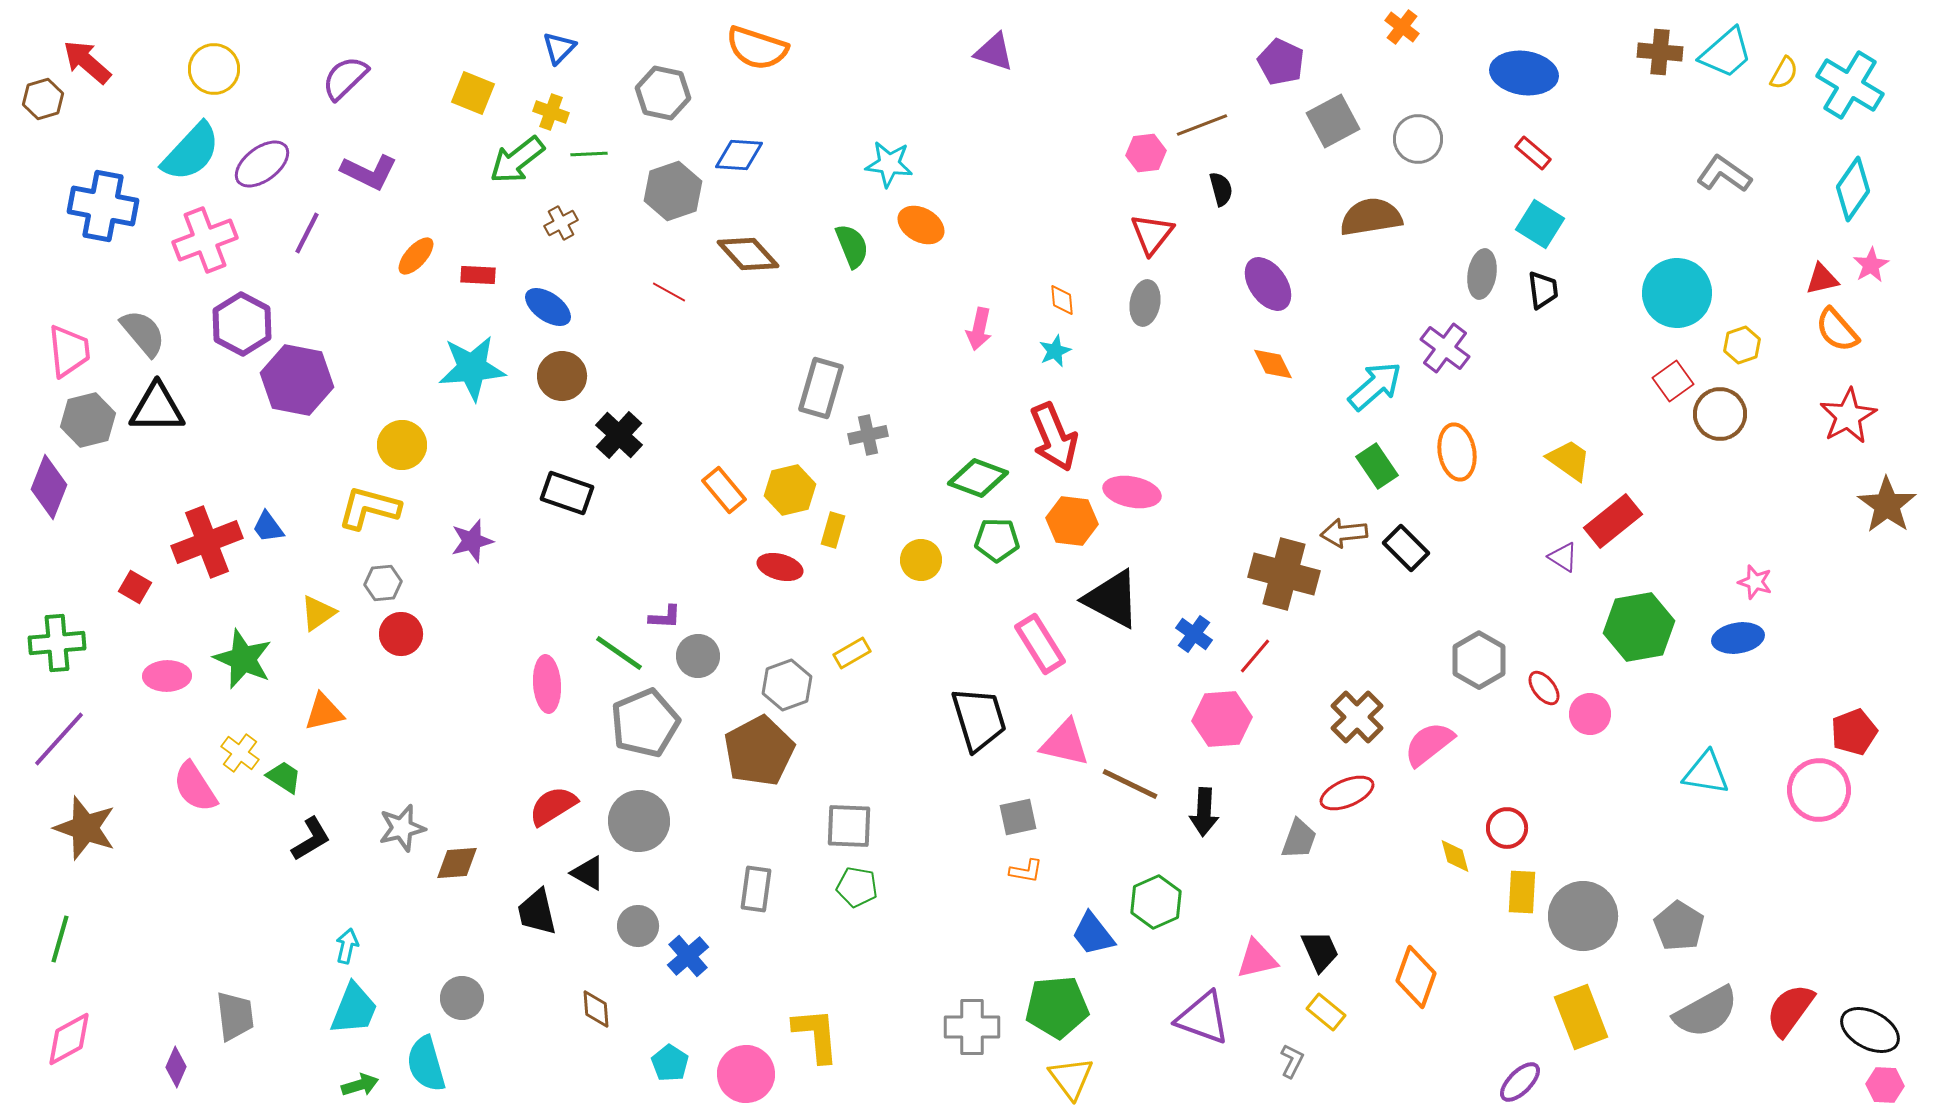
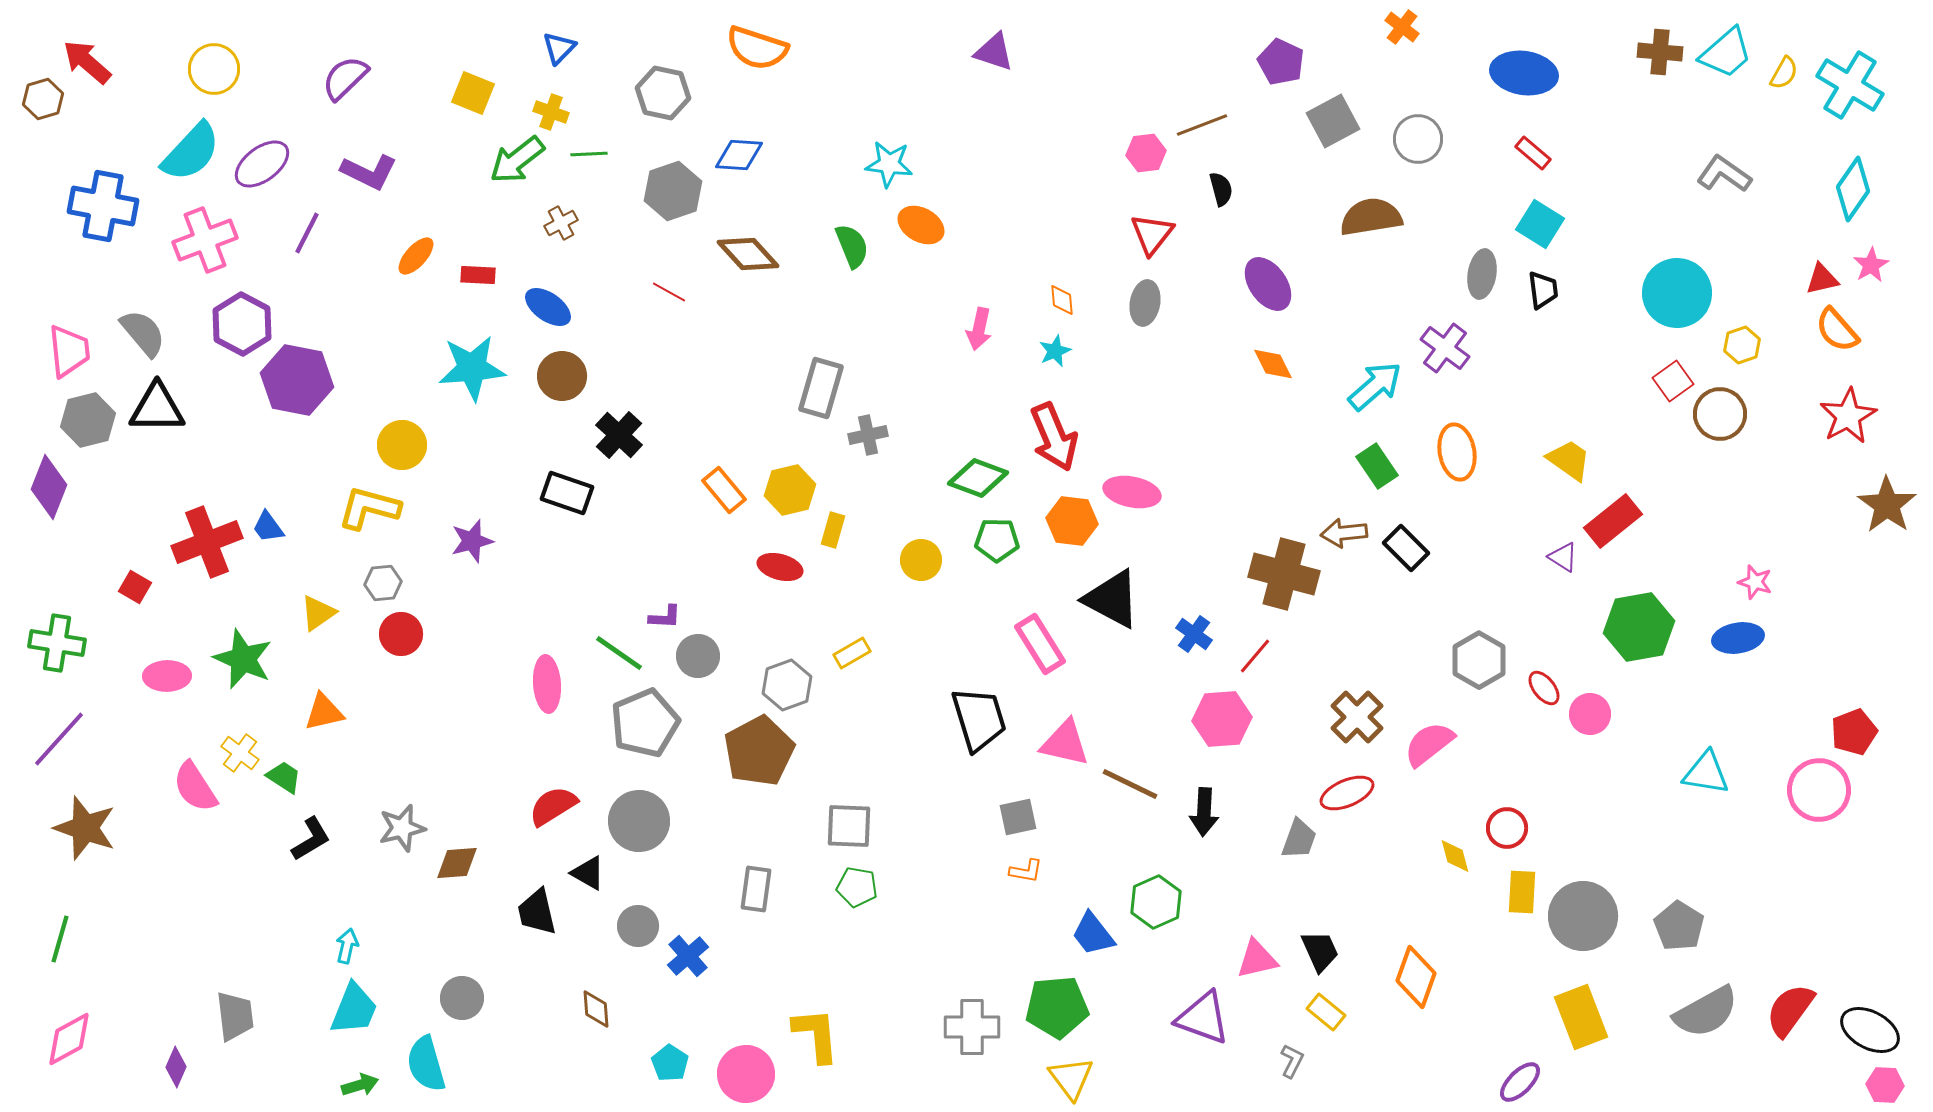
green cross at (57, 643): rotated 14 degrees clockwise
